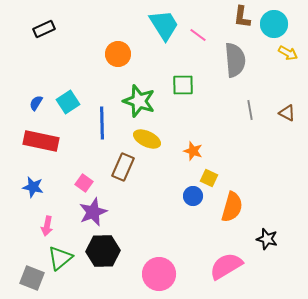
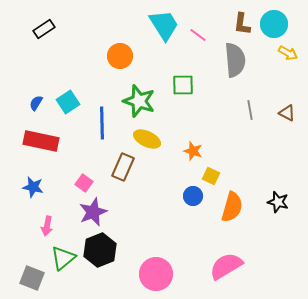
brown L-shape: moved 7 px down
black rectangle: rotated 10 degrees counterclockwise
orange circle: moved 2 px right, 2 px down
yellow square: moved 2 px right, 2 px up
black star: moved 11 px right, 37 px up
black hexagon: moved 3 px left, 1 px up; rotated 20 degrees counterclockwise
green triangle: moved 3 px right
pink circle: moved 3 px left
